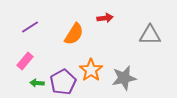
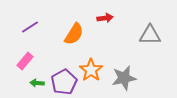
purple pentagon: moved 1 px right
